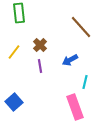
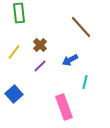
purple line: rotated 56 degrees clockwise
blue square: moved 8 px up
pink rectangle: moved 11 px left
